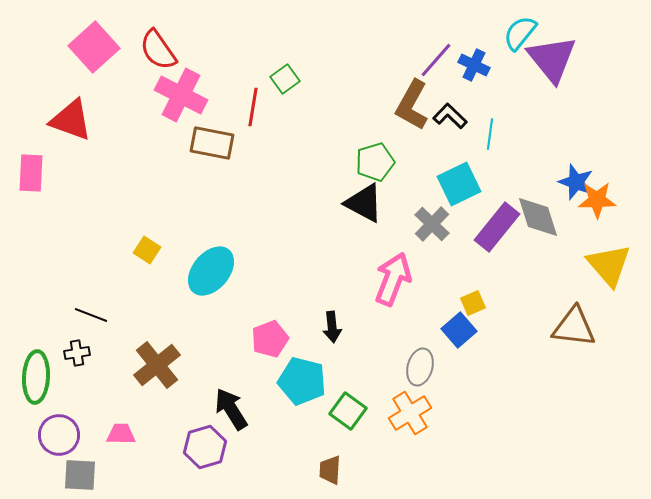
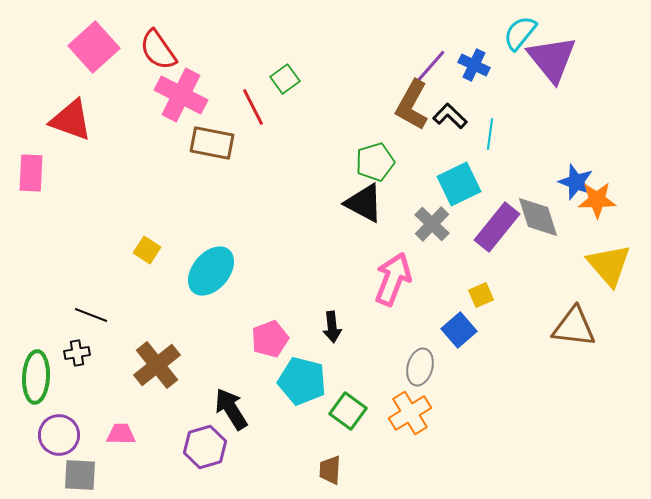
purple line at (436, 60): moved 6 px left, 7 px down
red line at (253, 107): rotated 36 degrees counterclockwise
yellow square at (473, 303): moved 8 px right, 8 px up
